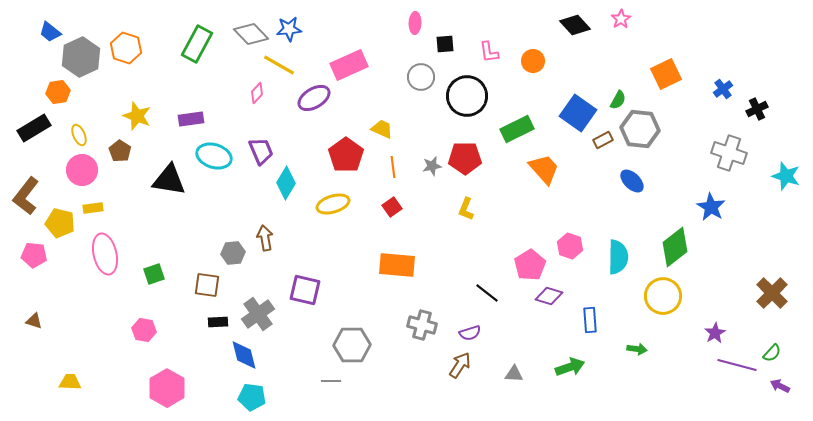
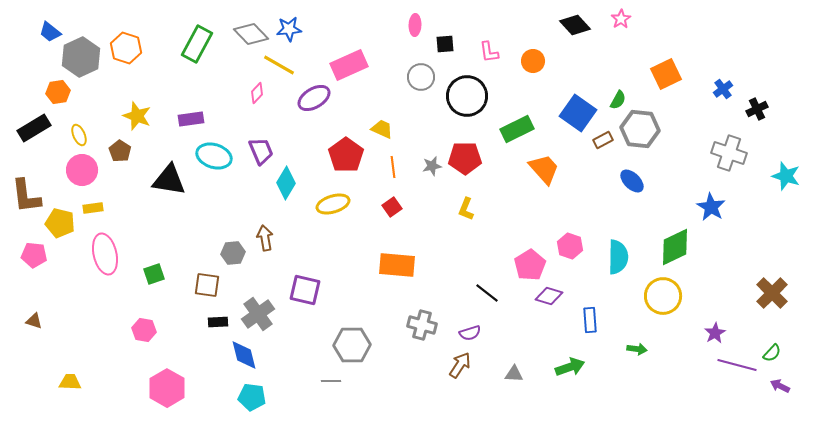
pink ellipse at (415, 23): moved 2 px down
brown L-shape at (26, 196): rotated 45 degrees counterclockwise
green diamond at (675, 247): rotated 12 degrees clockwise
